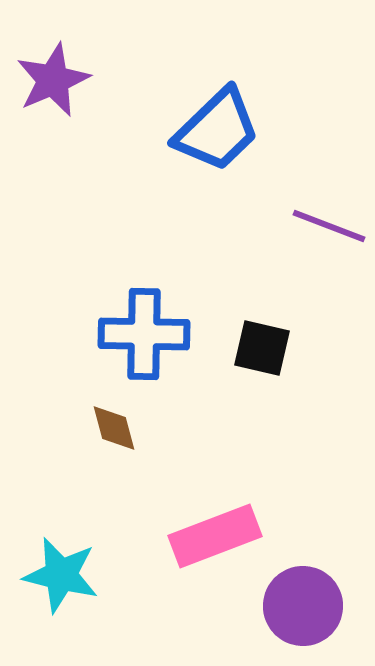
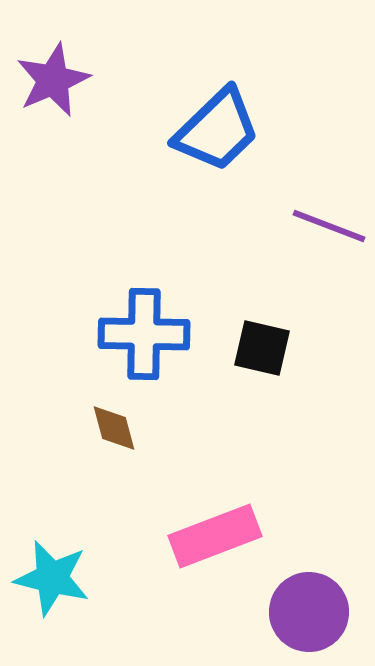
cyan star: moved 9 px left, 3 px down
purple circle: moved 6 px right, 6 px down
